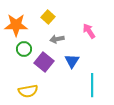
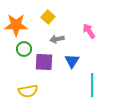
purple square: rotated 36 degrees counterclockwise
